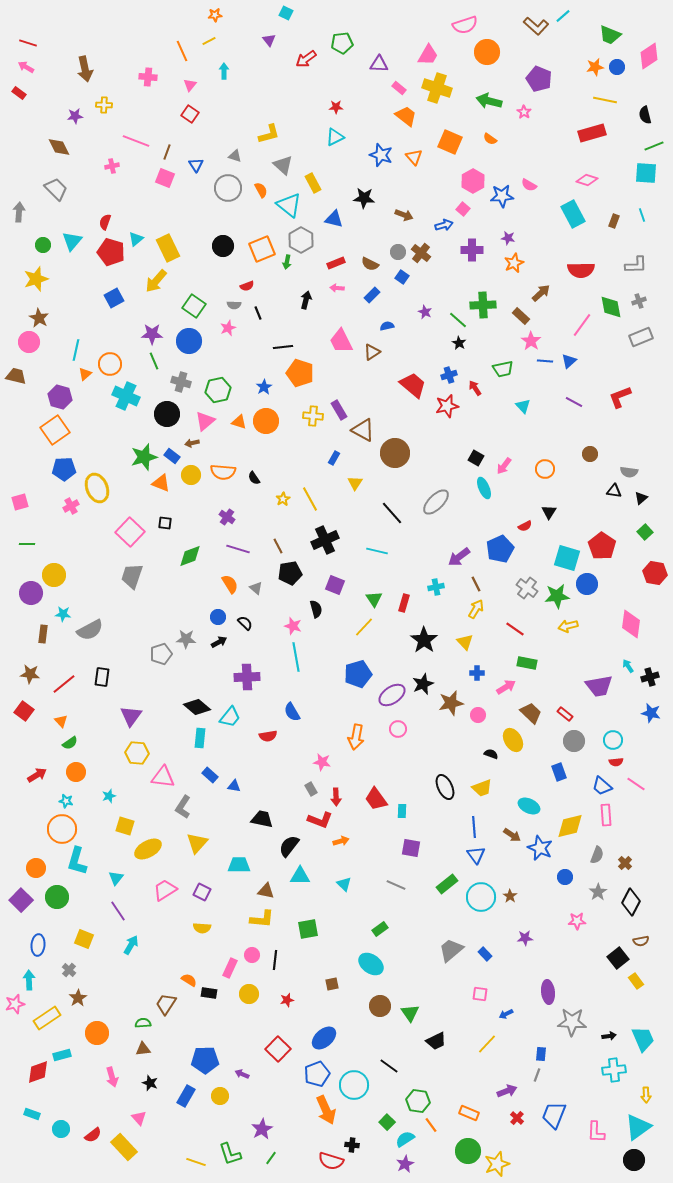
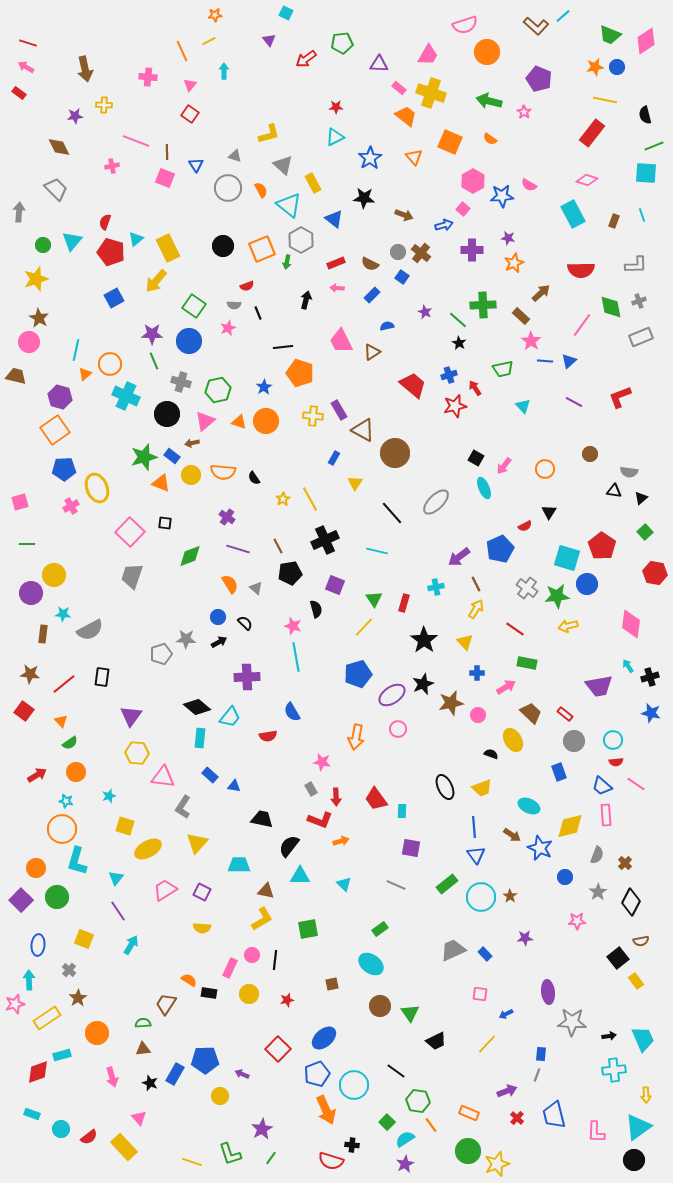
pink diamond at (649, 56): moved 3 px left, 15 px up
yellow cross at (437, 88): moved 6 px left, 5 px down
red rectangle at (592, 133): rotated 36 degrees counterclockwise
brown line at (167, 152): rotated 21 degrees counterclockwise
blue star at (381, 155): moved 11 px left, 3 px down; rotated 20 degrees clockwise
blue triangle at (334, 219): rotated 24 degrees clockwise
red star at (447, 406): moved 8 px right
yellow L-shape at (262, 919): rotated 35 degrees counterclockwise
gray trapezoid at (451, 950): moved 2 px right; rotated 16 degrees clockwise
black line at (389, 1066): moved 7 px right, 5 px down
blue rectangle at (186, 1096): moved 11 px left, 22 px up
blue trapezoid at (554, 1115): rotated 36 degrees counterclockwise
red semicircle at (93, 1135): moved 4 px left, 2 px down
yellow line at (196, 1162): moved 4 px left
